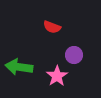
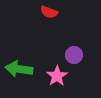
red semicircle: moved 3 px left, 15 px up
green arrow: moved 2 px down
